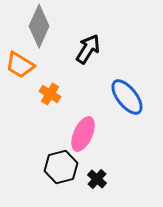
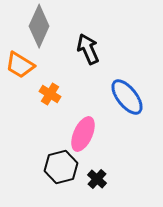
black arrow: rotated 56 degrees counterclockwise
